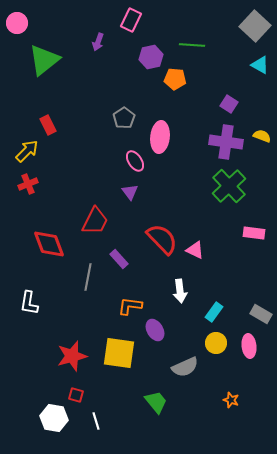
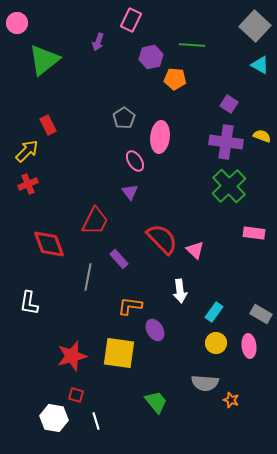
pink triangle at (195, 250): rotated 18 degrees clockwise
gray semicircle at (185, 367): moved 20 px right, 16 px down; rotated 28 degrees clockwise
